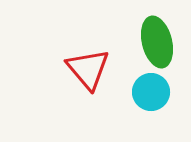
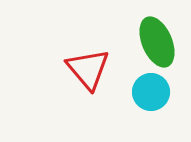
green ellipse: rotated 9 degrees counterclockwise
